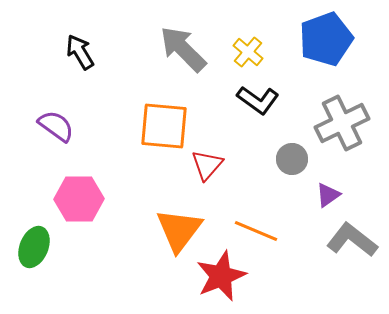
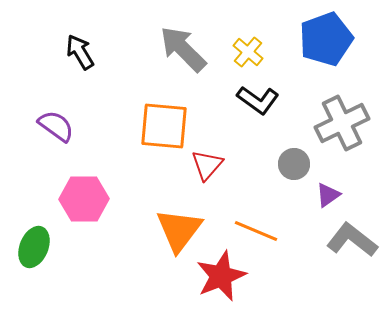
gray circle: moved 2 px right, 5 px down
pink hexagon: moved 5 px right
